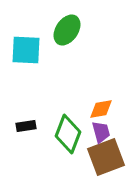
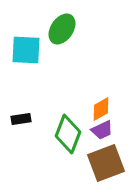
green ellipse: moved 5 px left, 1 px up
orange diamond: rotated 20 degrees counterclockwise
black rectangle: moved 5 px left, 7 px up
purple trapezoid: moved 1 px right, 2 px up; rotated 80 degrees clockwise
brown square: moved 6 px down
